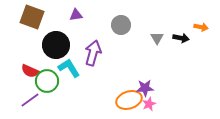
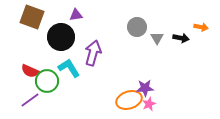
gray circle: moved 16 px right, 2 px down
black circle: moved 5 px right, 8 px up
